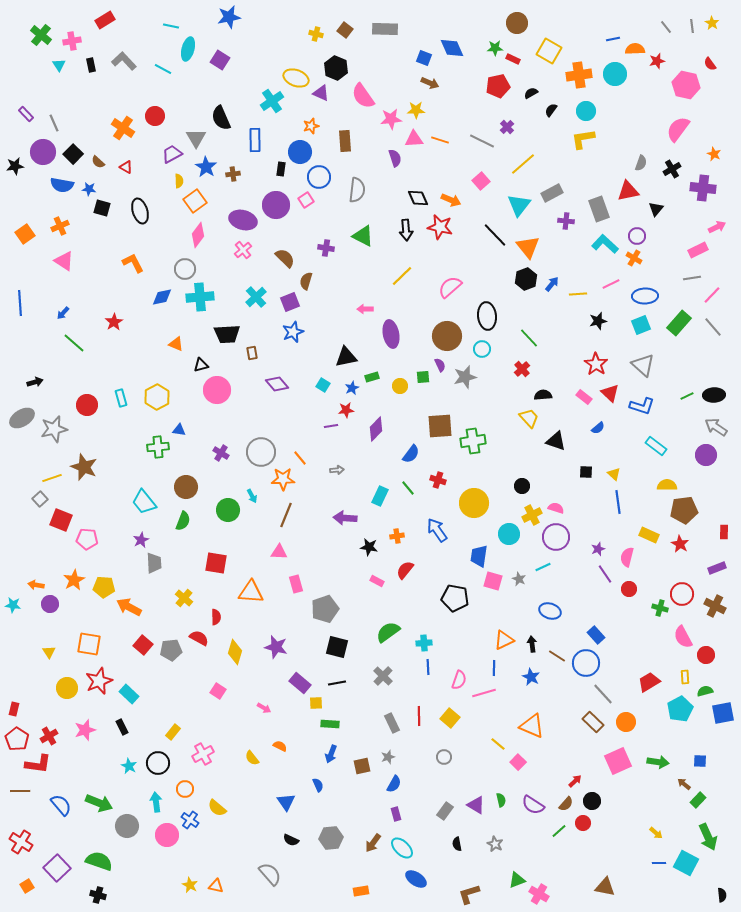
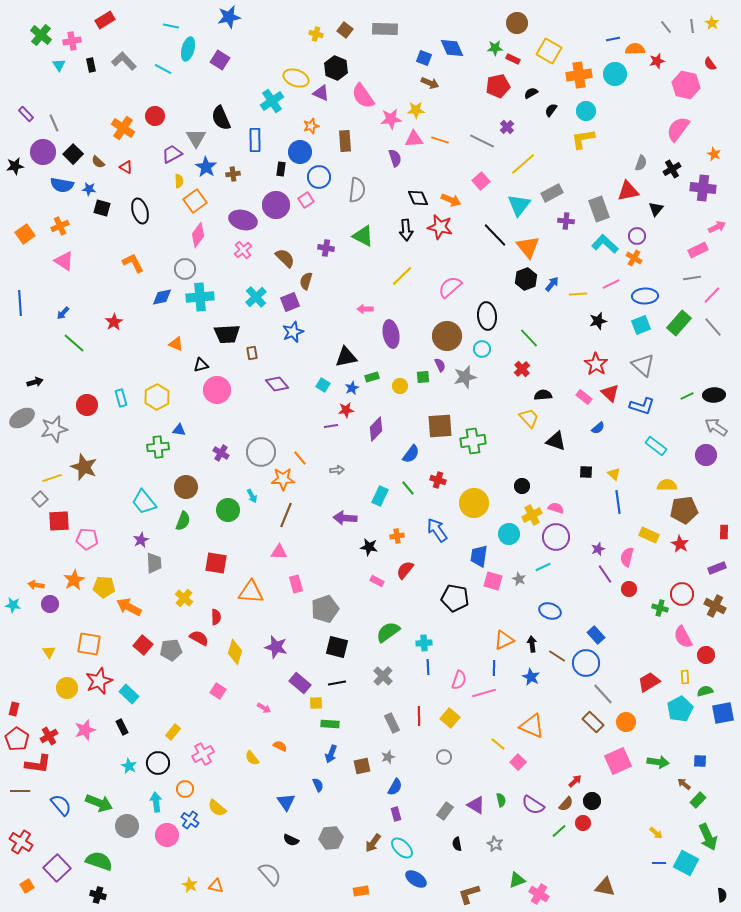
red square at (61, 520): moved 2 px left, 1 px down; rotated 25 degrees counterclockwise
blue semicircle at (394, 784): moved 1 px right, 3 px down
